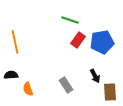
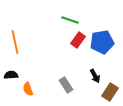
brown rectangle: rotated 36 degrees clockwise
